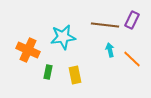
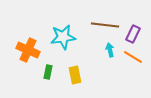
purple rectangle: moved 1 px right, 14 px down
orange line: moved 1 px right, 2 px up; rotated 12 degrees counterclockwise
